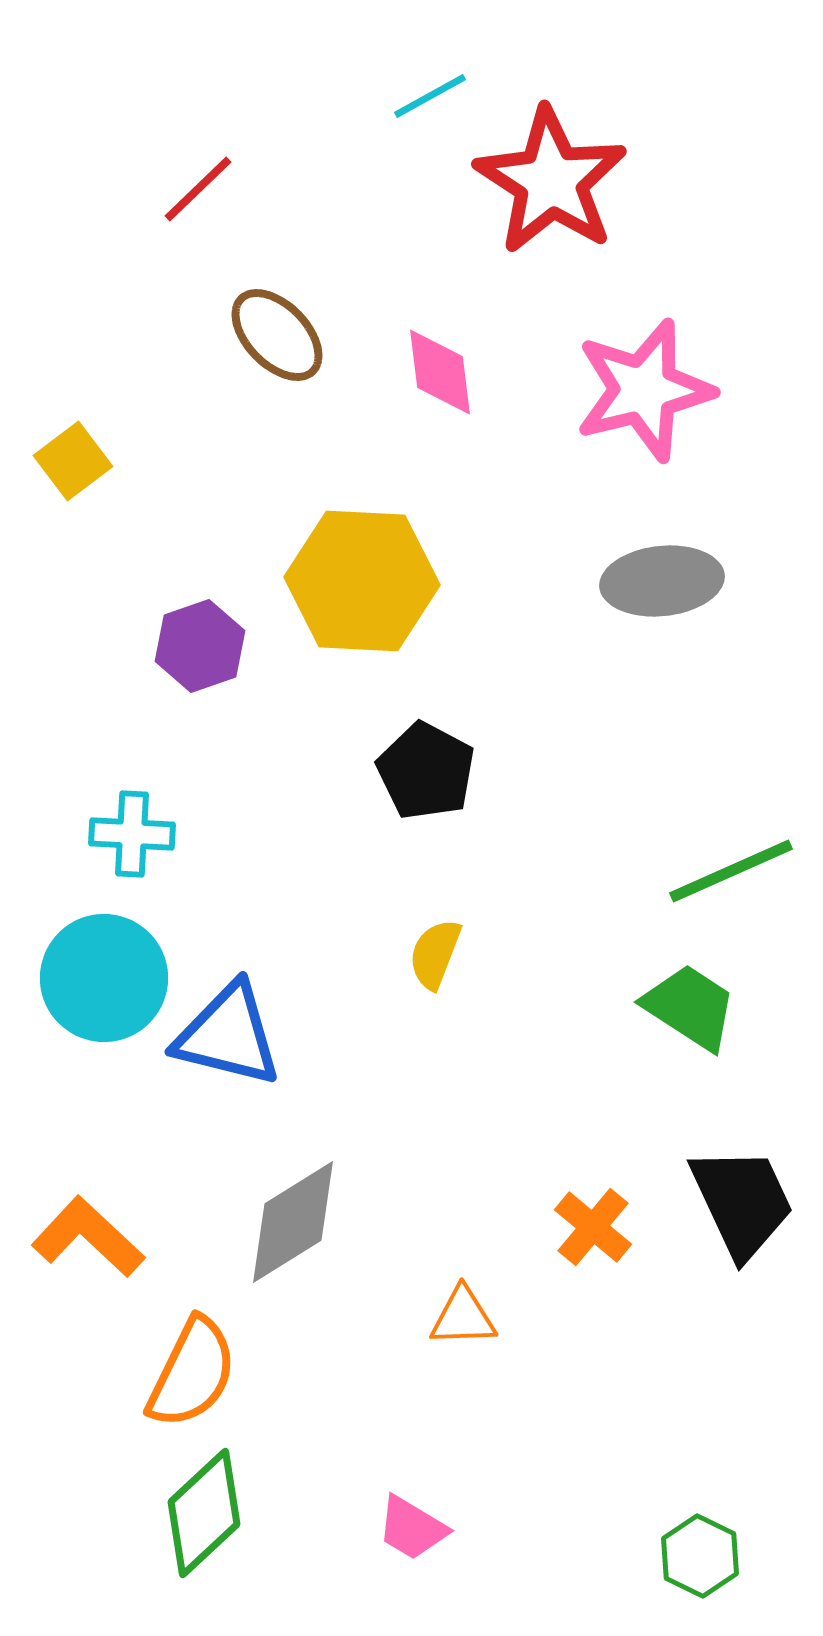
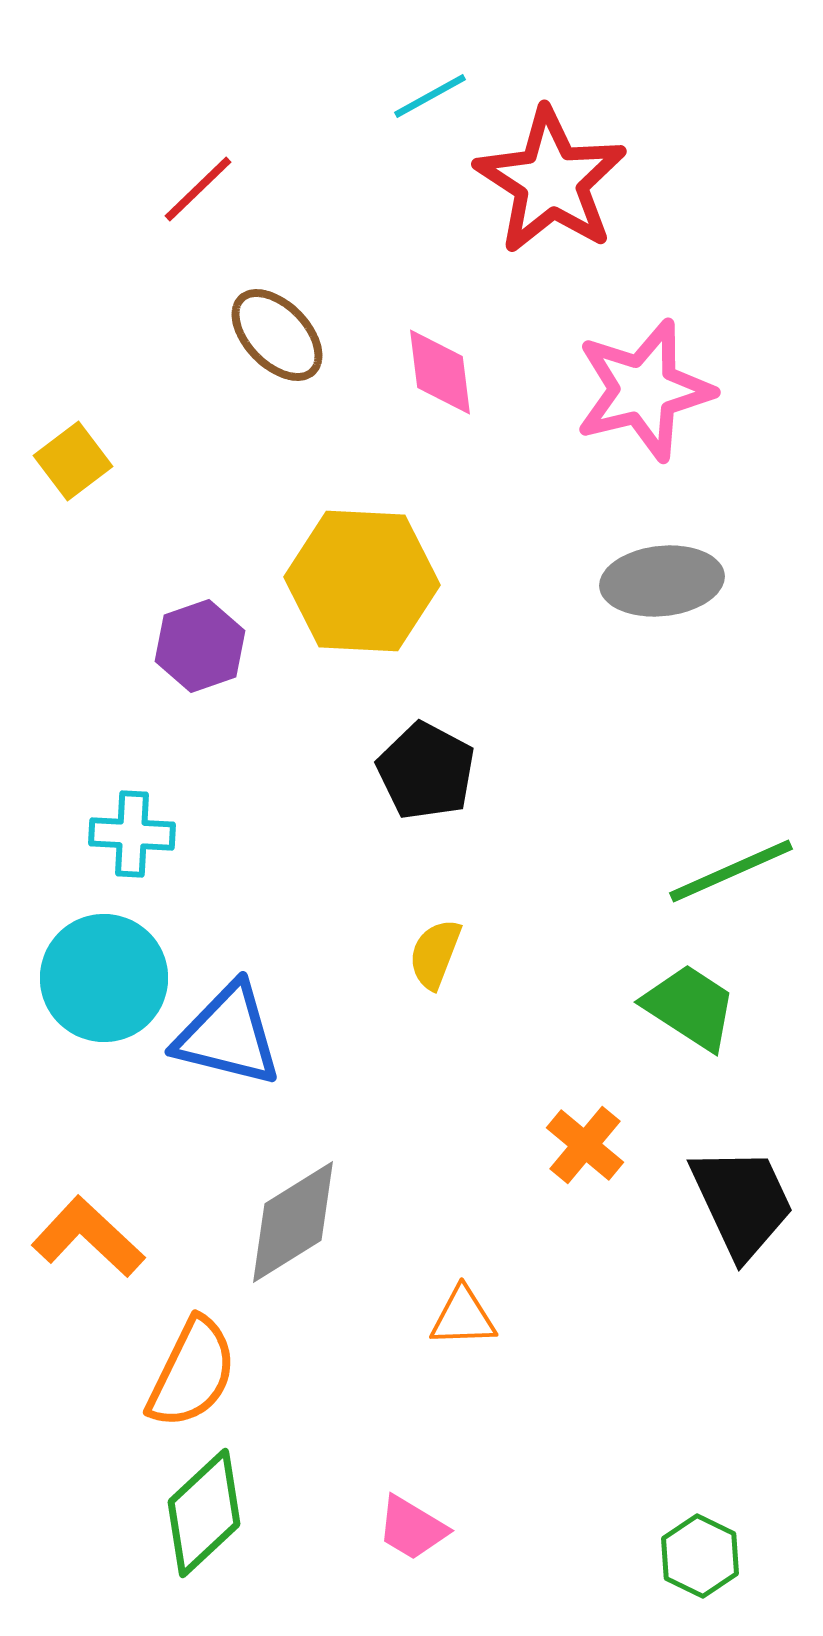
orange cross: moved 8 px left, 82 px up
